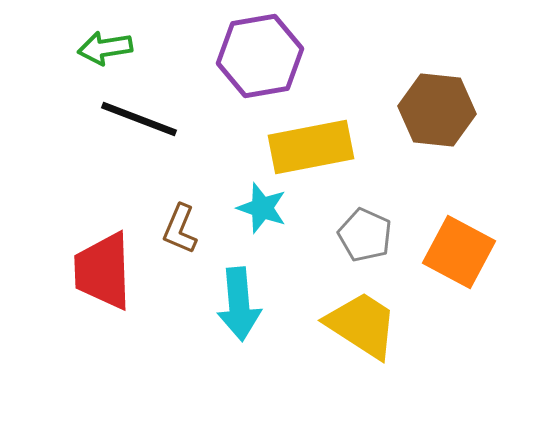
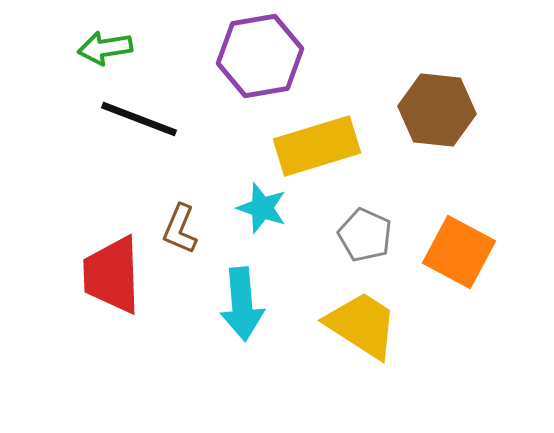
yellow rectangle: moved 6 px right, 1 px up; rotated 6 degrees counterclockwise
red trapezoid: moved 9 px right, 4 px down
cyan arrow: moved 3 px right
